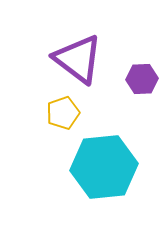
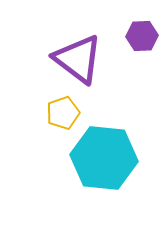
purple hexagon: moved 43 px up
cyan hexagon: moved 9 px up; rotated 12 degrees clockwise
